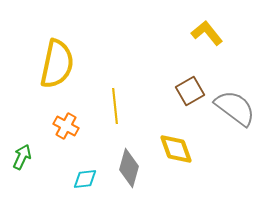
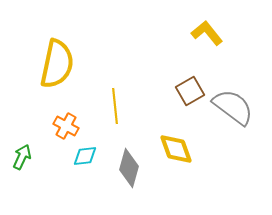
gray semicircle: moved 2 px left, 1 px up
cyan diamond: moved 23 px up
